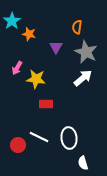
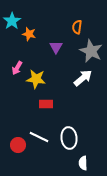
gray star: moved 5 px right, 1 px up
white semicircle: rotated 16 degrees clockwise
